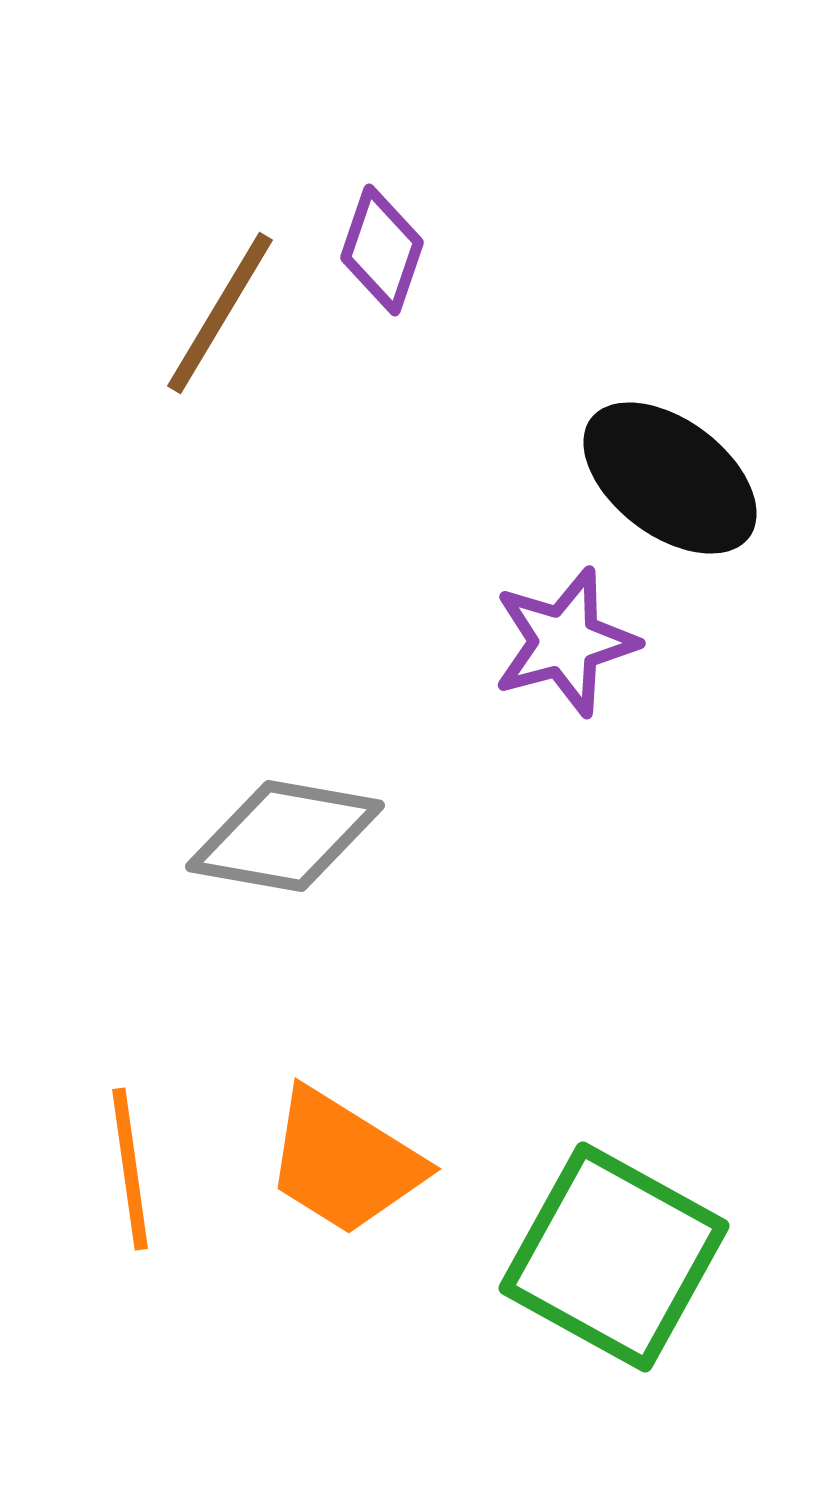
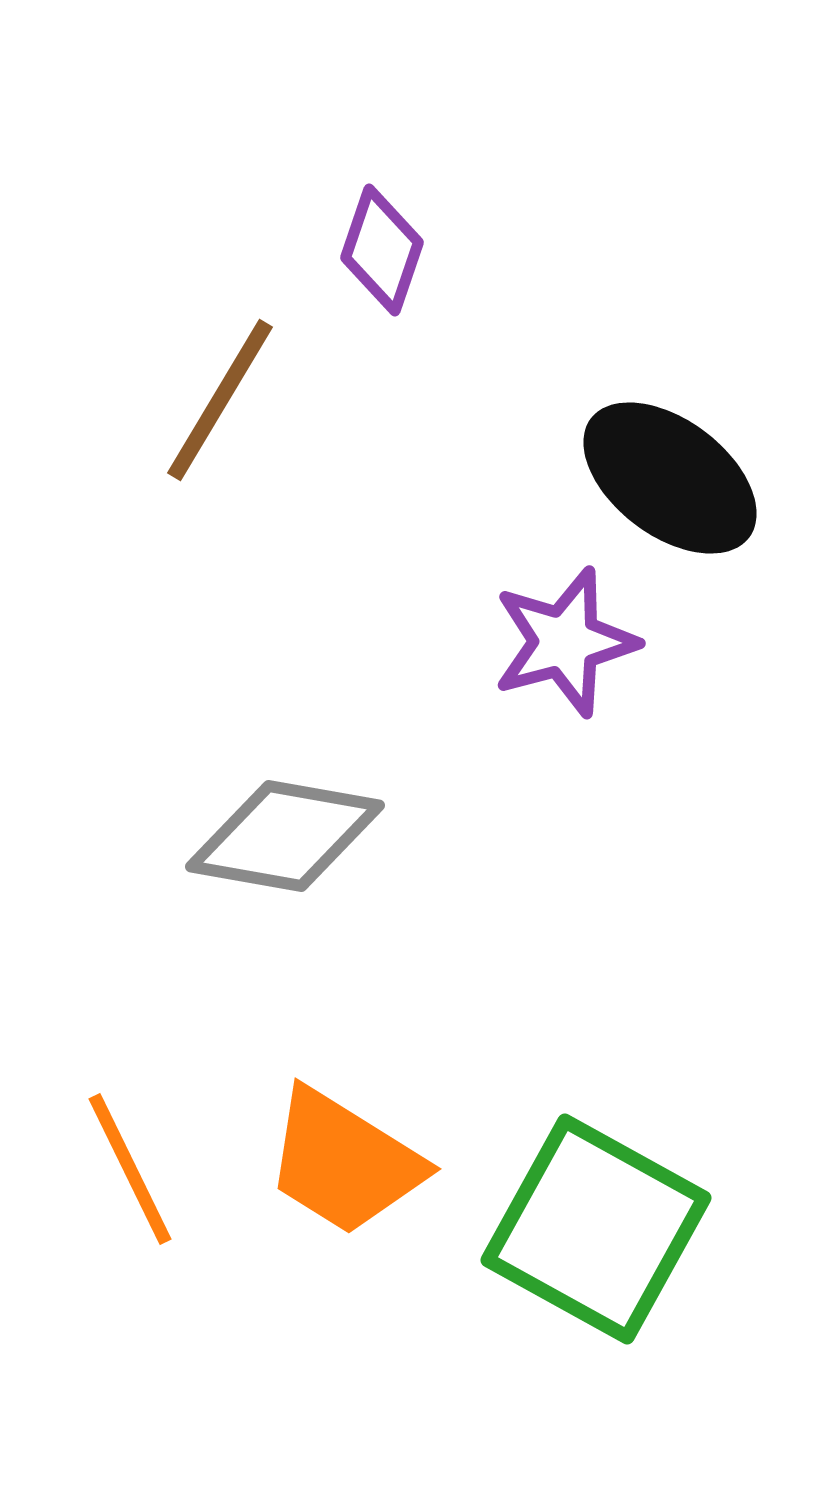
brown line: moved 87 px down
orange line: rotated 18 degrees counterclockwise
green square: moved 18 px left, 28 px up
